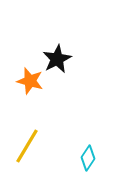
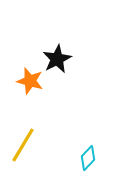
yellow line: moved 4 px left, 1 px up
cyan diamond: rotated 10 degrees clockwise
